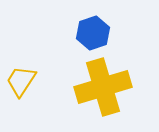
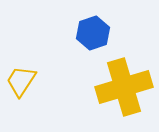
yellow cross: moved 21 px right
